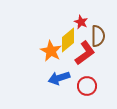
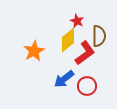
red star: moved 4 px left, 1 px up
brown semicircle: moved 1 px right
orange star: moved 17 px left; rotated 15 degrees clockwise
blue arrow: moved 5 px right, 1 px down; rotated 20 degrees counterclockwise
